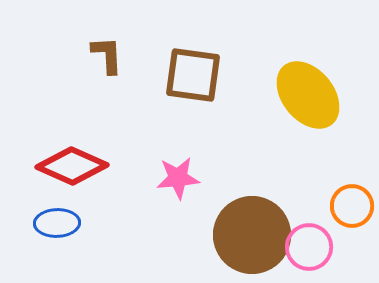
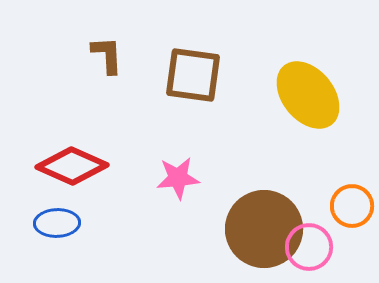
brown circle: moved 12 px right, 6 px up
